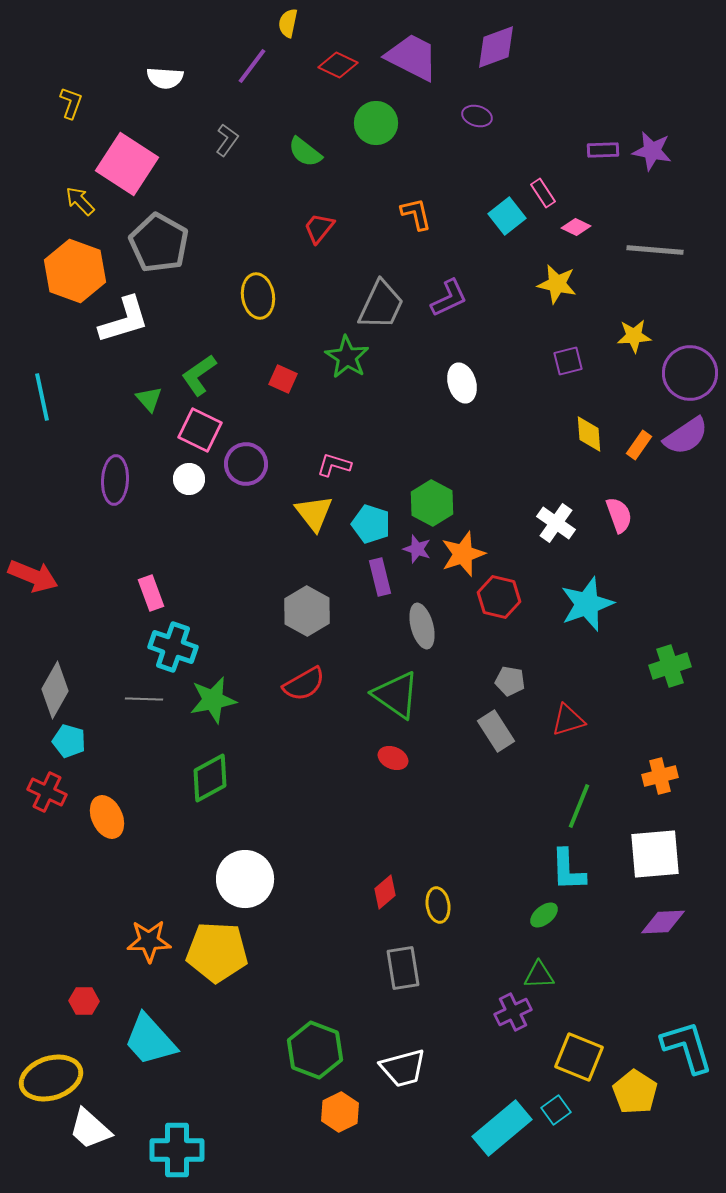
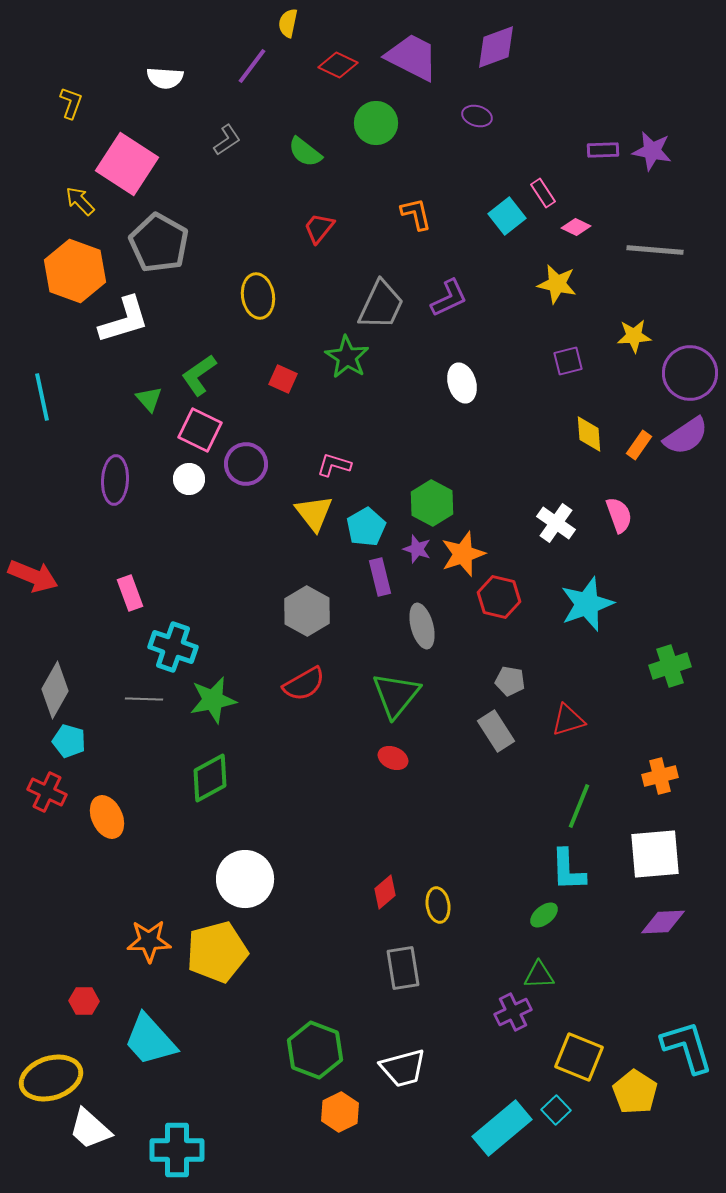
gray L-shape at (227, 140): rotated 20 degrees clockwise
cyan pentagon at (371, 524): moved 5 px left, 3 px down; rotated 24 degrees clockwise
pink rectangle at (151, 593): moved 21 px left
green triangle at (396, 695): rotated 34 degrees clockwise
yellow pentagon at (217, 952): rotated 18 degrees counterclockwise
cyan square at (556, 1110): rotated 8 degrees counterclockwise
